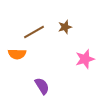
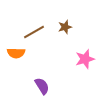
orange semicircle: moved 1 px left, 1 px up
